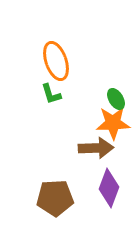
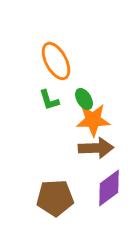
orange ellipse: rotated 9 degrees counterclockwise
green L-shape: moved 2 px left, 6 px down
green ellipse: moved 32 px left
orange star: moved 20 px left, 3 px up
purple diamond: rotated 33 degrees clockwise
